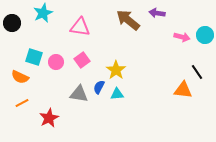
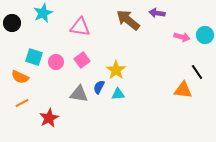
cyan triangle: moved 1 px right
